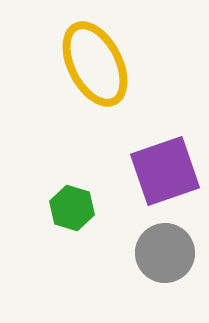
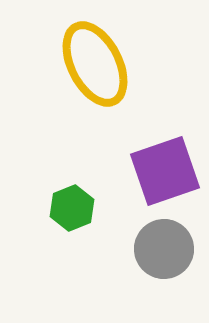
green hexagon: rotated 21 degrees clockwise
gray circle: moved 1 px left, 4 px up
